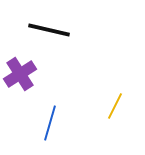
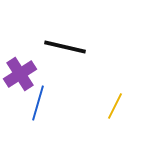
black line: moved 16 px right, 17 px down
blue line: moved 12 px left, 20 px up
